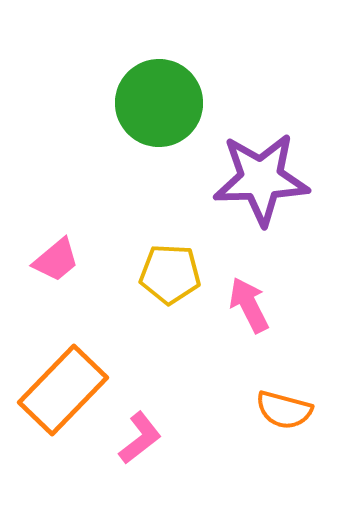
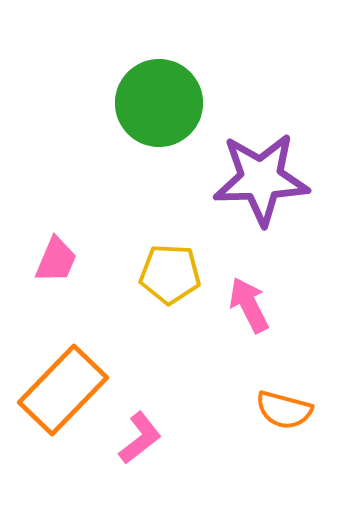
pink trapezoid: rotated 27 degrees counterclockwise
